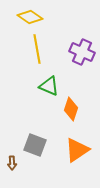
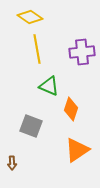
purple cross: rotated 30 degrees counterclockwise
gray square: moved 4 px left, 19 px up
